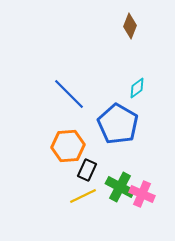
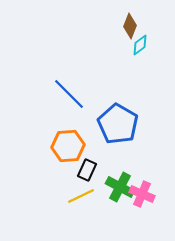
cyan diamond: moved 3 px right, 43 px up
yellow line: moved 2 px left
